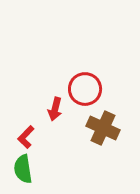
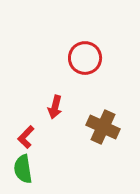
red circle: moved 31 px up
red arrow: moved 2 px up
brown cross: moved 1 px up
